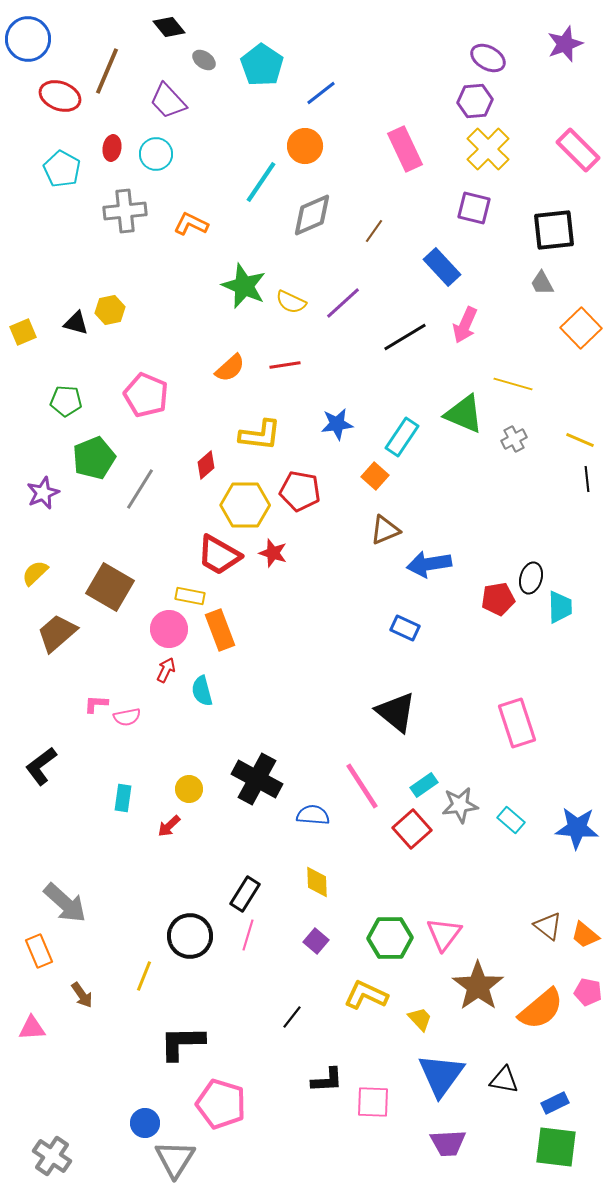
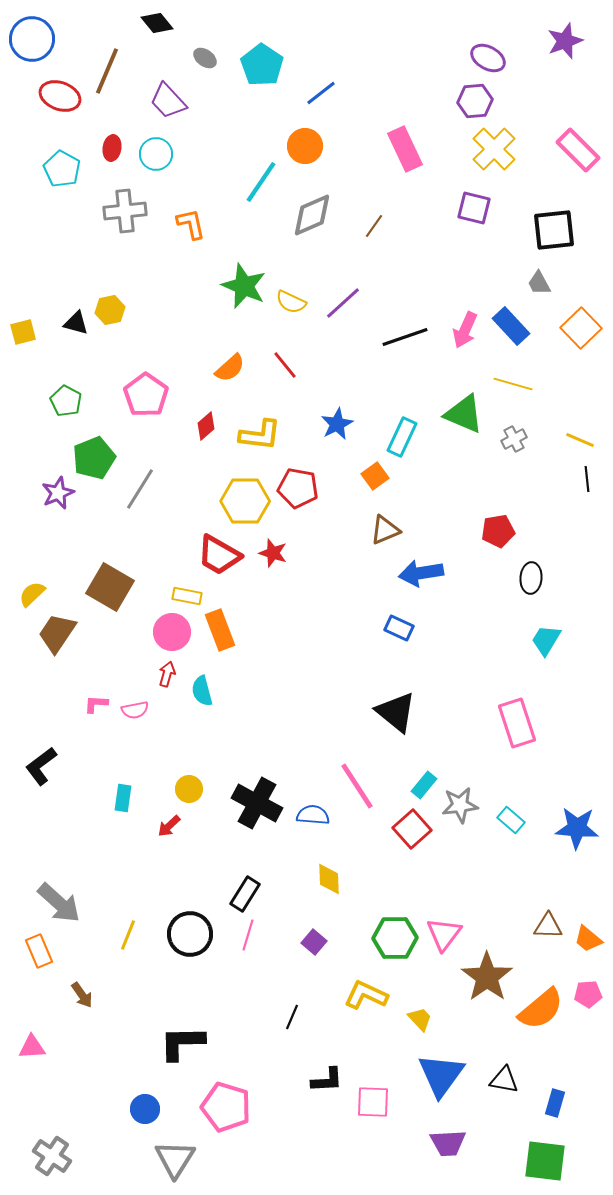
black diamond at (169, 27): moved 12 px left, 4 px up
blue circle at (28, 39): moved 4 px right
purple star at (565, 44): moved 3 px up
gray ellipse at (204, 60): moved 1 px right, 2 px up
yellow cross at (488, 149): moved 6 px right
orange L-shape at (191, 224): rotated 52 degrees clockwise
brown line at (374, 231): moved 5 px up
blue rectangle at (442, 267): moved 69 px right, 59 px down
gray trapezoid at (542, 283): moved 3 px left
pink arrow at (465, 325): moved 5 px down
yellow square at (23, 332): rotated 8 degrees clockwise
black line at (405, 337): rotated 12 degrees clockwise
red line at (285, 365): rotated 60 degrees clockwise
pink pentagon at (146, 395): rotated 12 degrees clockwise
green pentagon at (66, 401): rotated 24 degrees clockwise
blue star at (337, 424): rotated 20 degrees counterclockwise
cyan rectangle at (402, 437): rotated 9 degrees counterclockwise
red diamond at (206, 465): moved 39 px up
orange square at (375, 476): rotated 12 degrees clockwise
red pentagon at (300, 491): moved 2 px left, 3 px up
purple star at (43, 493): moved 15 px right
yellow hexagon at (245, 505): moved 4 px up
blue arrow at (429, 564): moved 8 px left, 9 px down
yellow semicircle at (35, 573): moved 3 px left, 21 px down
black ellipse at (531, 578): rotated 12 degrees counterclockwise
yellow rectangle at (190, 596): moved 3 px left
red pentagon at (498, 599): moved 68 px up
cyan trapezoid at (560, 607): moved 14 px left, 33 px down; rotated 148 degrees counterclockwise
blue rectangle at (405, 628): moved 6 px left
pink circle at (169, 629): moved 3 px right, 3 px down
brown trapezoid at (57, 633): rotated 15 degrees counterclockwise
red arrow at (166, 670): moved 1 px right, 4 px down; rotated 10 degrees counterclockwise
pink semicircle at (127, 717): moved 8 px right, 7 px up
black cross at (257, 779): moved 24 px down
cyan rectangle at (424, 785): rotated 16 degrees counterclockwise
pink line at (362, 786): moved 5 px left
yellow diamond at (317, 882): moved 12 px right, 3 px up
gray arrow at (65, 903): moved 6 px left
brown triangle at (548, 926): rotated 36 degrees counterclockwise
orange trapezoid at (585, 935): moved 3 px right, 4 px down
black circle at (190, 936): moved 2 px up
green hexagon at (390, 938): moved 5 px right
purple square at (316, 941): moved 2 px left, 1 px down
yellow line at (144, 976): moved 16 px left, 41 px up
brown star at (478, 986): moved 9 px right, 9 px up
pink pentagon at (588, 992): moved 2 px down; rotated 16 degrees counterclockwise
black line at (292, 1017): rotated 15 degrees counterclockwise
pink triangle at (32, 1028): moved 19 px down
blue rectangle at (555, 1103): rotated 48 degrees counterclockwise
pink pentagon at (221, 1104): moved 5 px right, 3 px down
blue circle at (145, 1123): moved 14 px up
green square at (556, 1147): moved 11 px left, 14 px down
